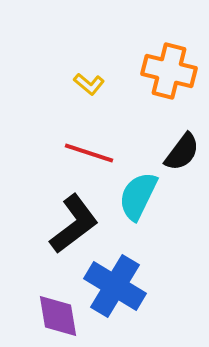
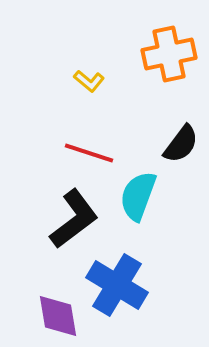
orange cross: moved 17 px up; rotated 26 degrees counterclockwise
yellow L-shape: moved 3 px up
black semicircle: moved 1 px left, 8 px up
cyan semicircle: rotated 6 degrees counterclockwise
black L-shape: moved 5 px up
blue cross: moved 2 px right, 1 px up
